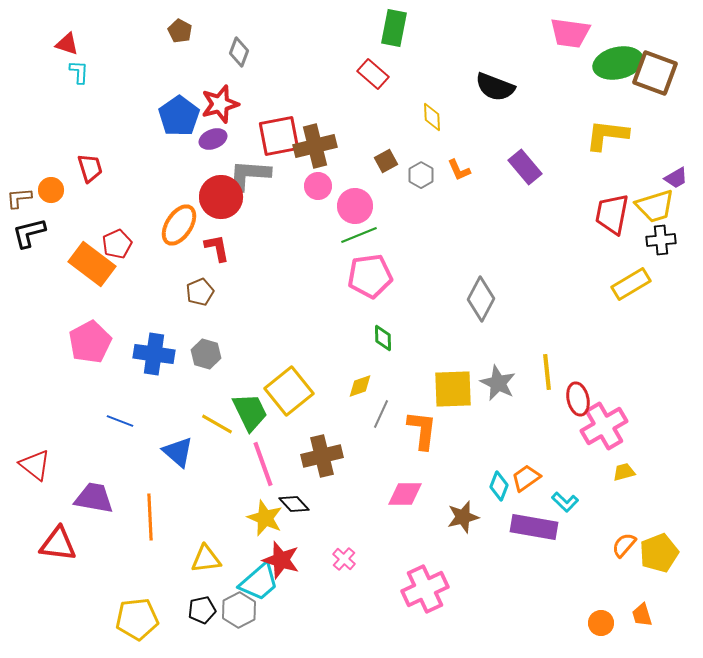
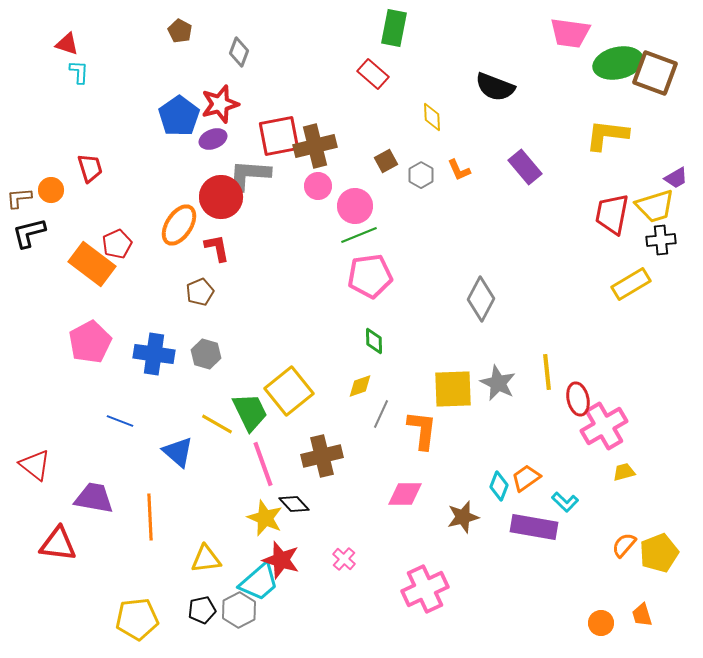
green diamond at (383, 338): moved 9 px left, 3 px down
